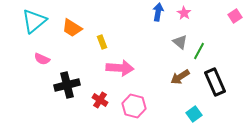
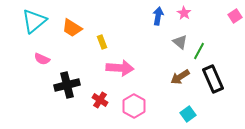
blue arrow: moved 4 px down
black rectangle: moved 2 px left, 3 px up
pink hexagon: rotated 15 degrees clockwise
cyan square: moved 6 px left
